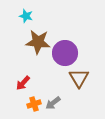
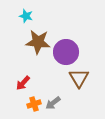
purple circle: moved 1 px right, 1 px up
